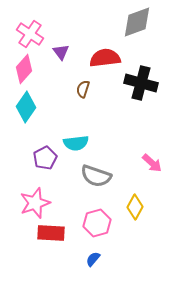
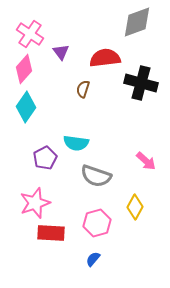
cyan semicircle: rotated 15 degrees clockwise
pink arrow: moved 6 px left, 2 px up
